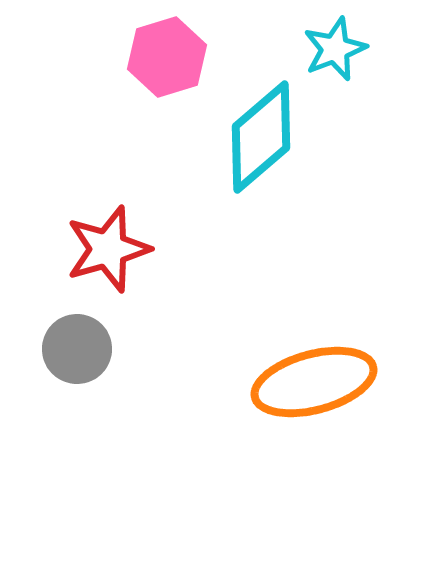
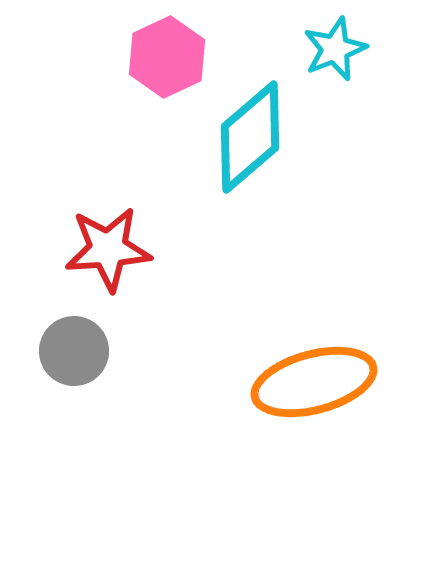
pink hexagon: rotated 8 degrees counterclockwise
cyan diamond: moved 11 px left
red star: rotated 12 degrees clockwise
gray circle: moved 3 px left, 2 px down
